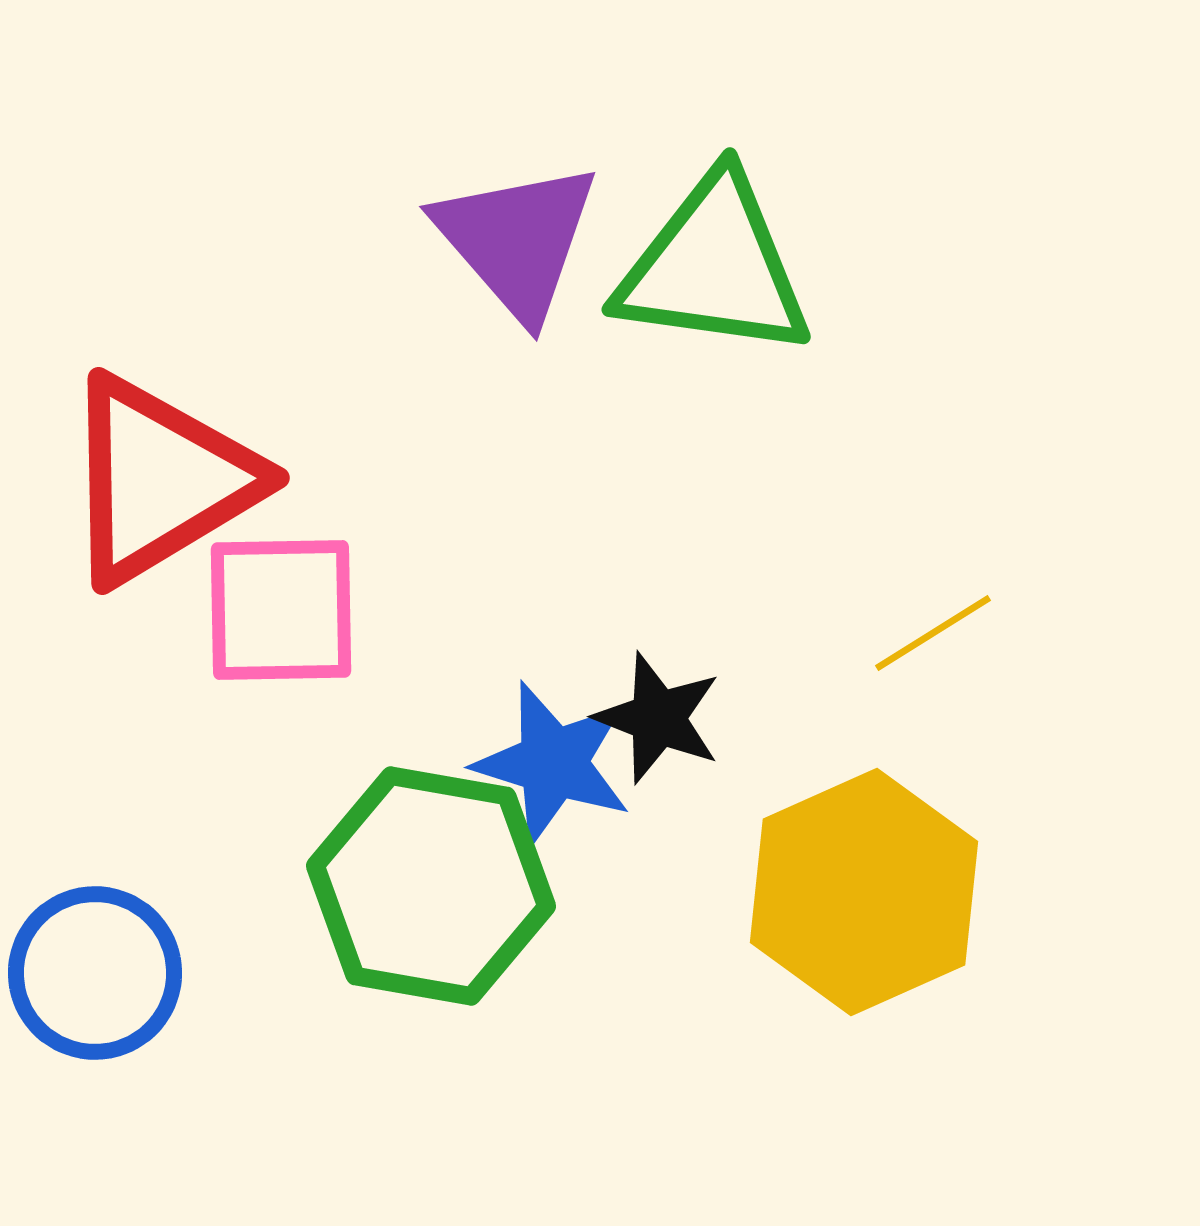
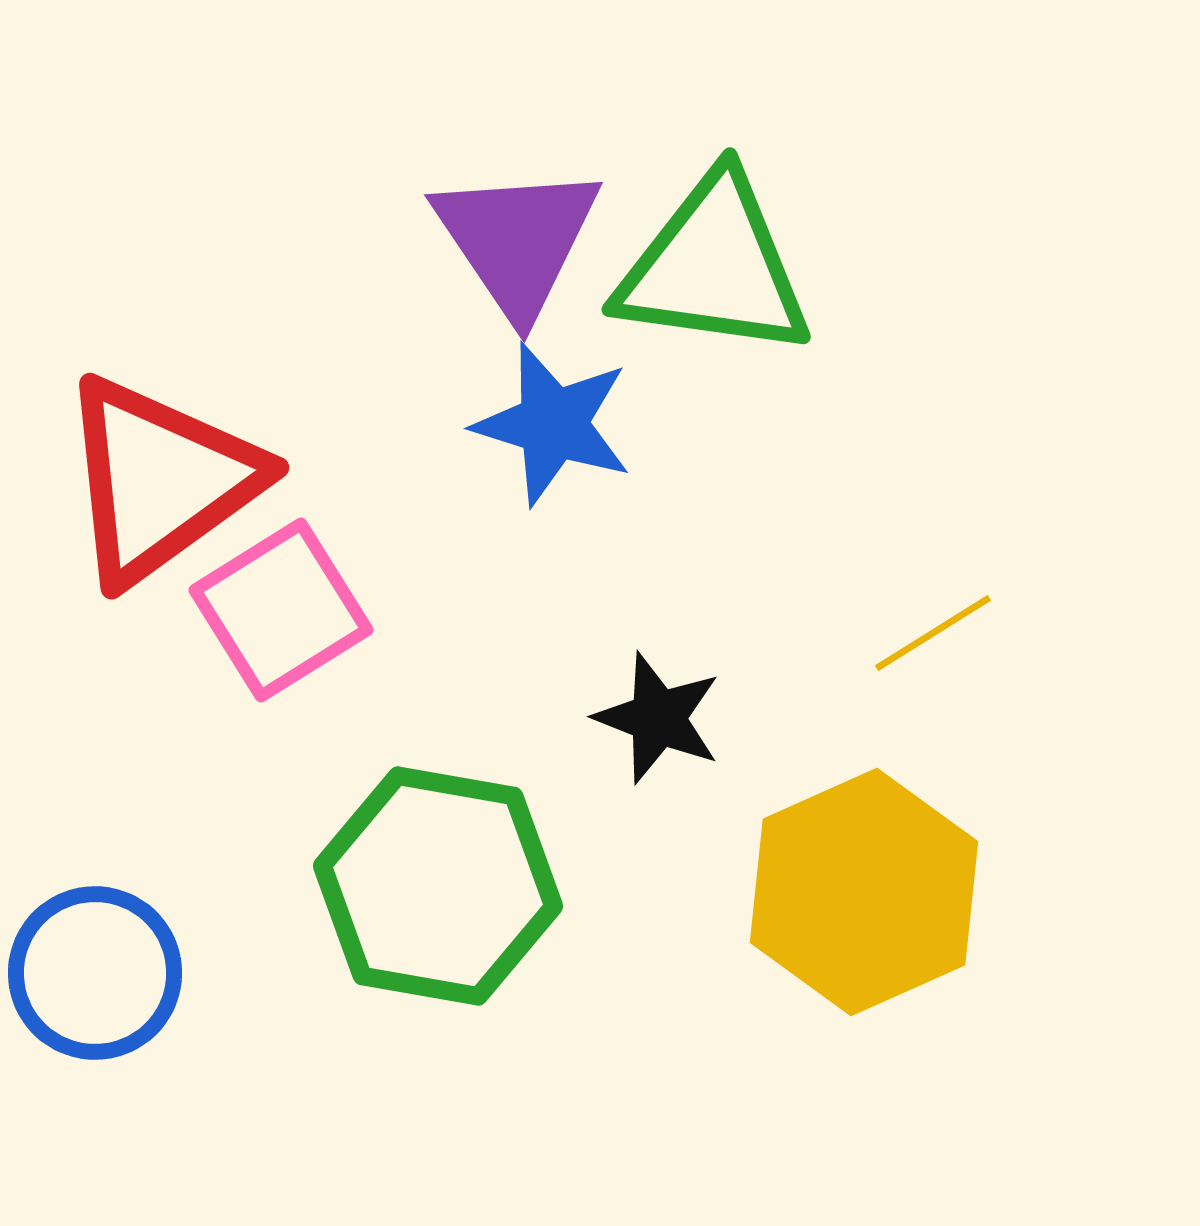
purple triangle: rotated 7 degrees clockwise
red triangle: rotated 5 degrees counterclockwise
pink square: rotated 31 degrees counterclockwise
blue star: moved 339 px up
green hexagon: moved 7 px right
